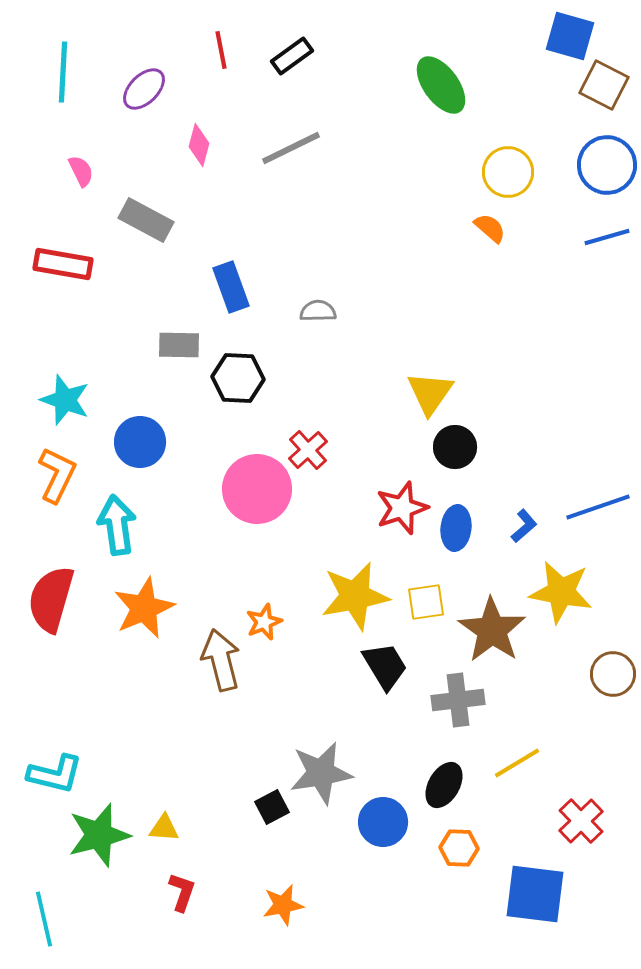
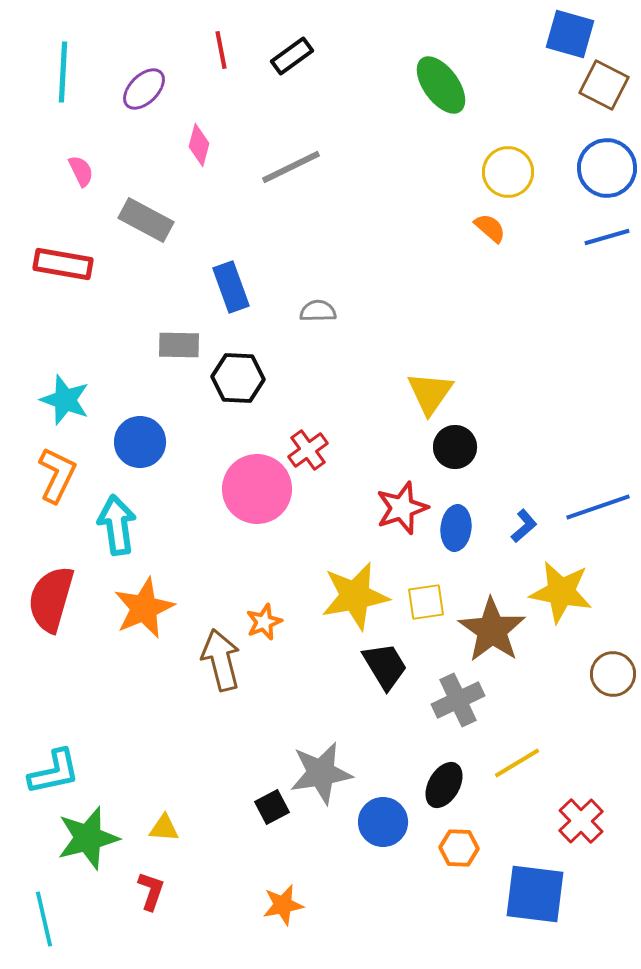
blue square at (570, 36): moved 2 px up
gray line at (291, 148): moved 19 px down
blue circle at (607, 165): moved 3 px down
red cross at (308, 450): rotated 6 degrees clockwise
gray cross at (458, 700): rotated 18 degrees counterclockwise
cyan L-shape at (55, 774): moved 1 px left, 2 px up; rotated 26 degrees counterclockwise
green star at (99, 835): moved 11 px left, 3 px down
red L-shape at (182, 892): moved 31 px left, 1 px up
